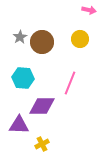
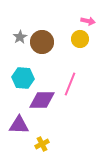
pink arrow: moved 1 px left, 11 px down
pink line: moved 1 px down
purple diamond: moved 6 px up
